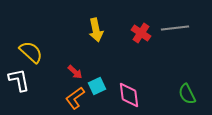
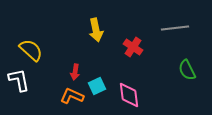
red cross: moved 8 px left, 14 px down
yellow semicircle: moved 2 px up
red arrow: rotated 56 degrees clockwise
green semicircle: moved 24 px up
orange L-shape: moved 3 px left, 2 px up; rotated 60 degrees clockwise
